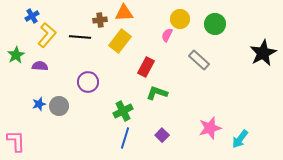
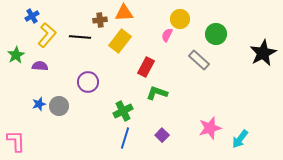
green circle: moved 1 px right, 10 px down
